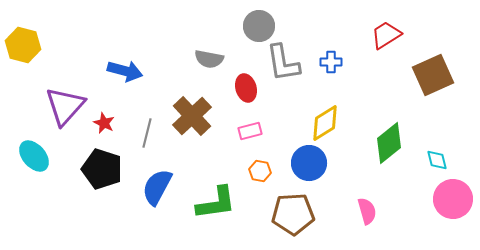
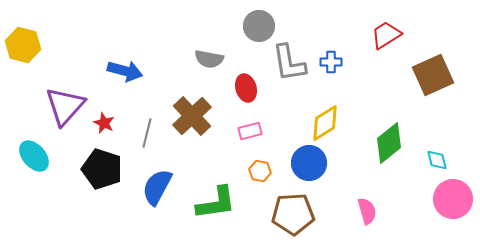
gray L-shape: moved 6 px right
